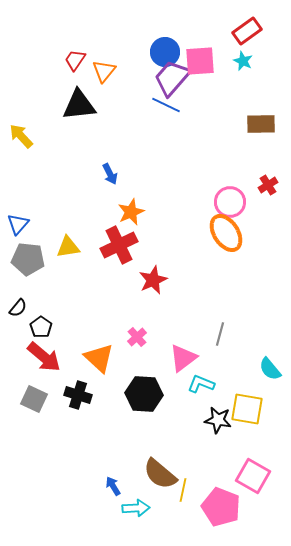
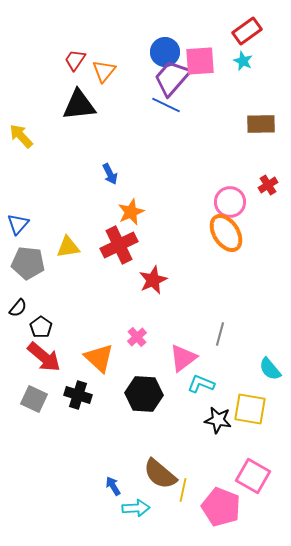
gray pentagon at (28, 259): moved 4 px down
yellow square at (247, 409): moved 3 px right
